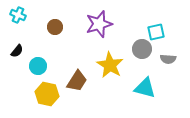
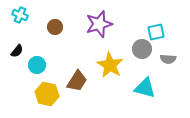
cyan cross: moved 2 px right
cyan circle: moved 1 px left, 1 px up
